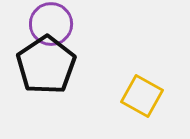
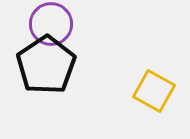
yellow square: moved 12 px right, 5 px up
